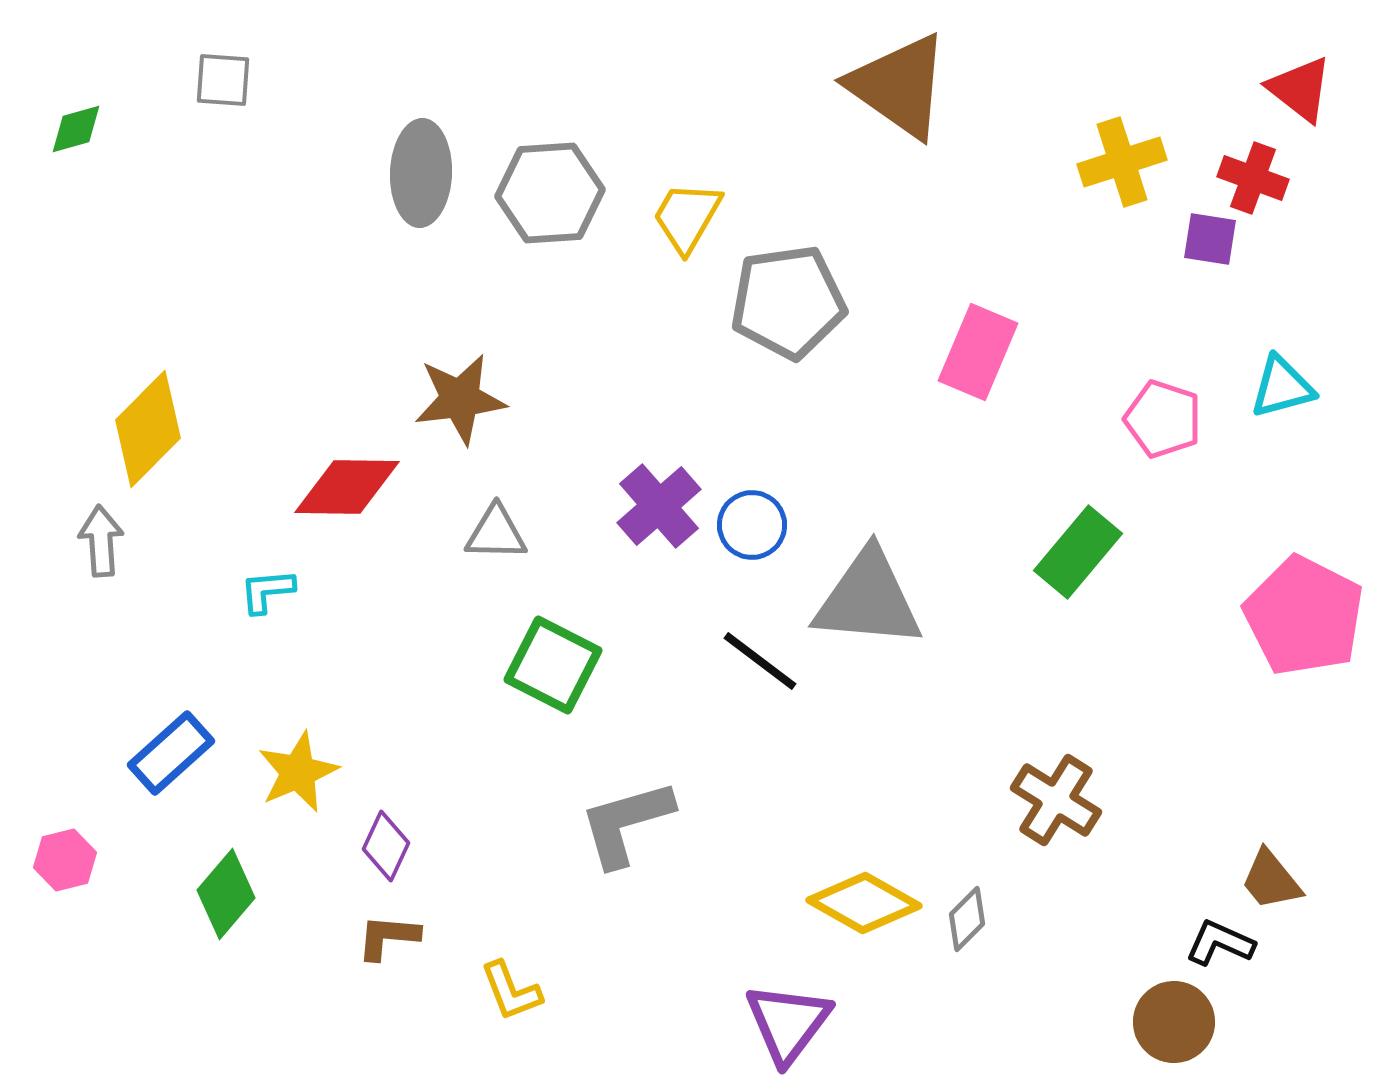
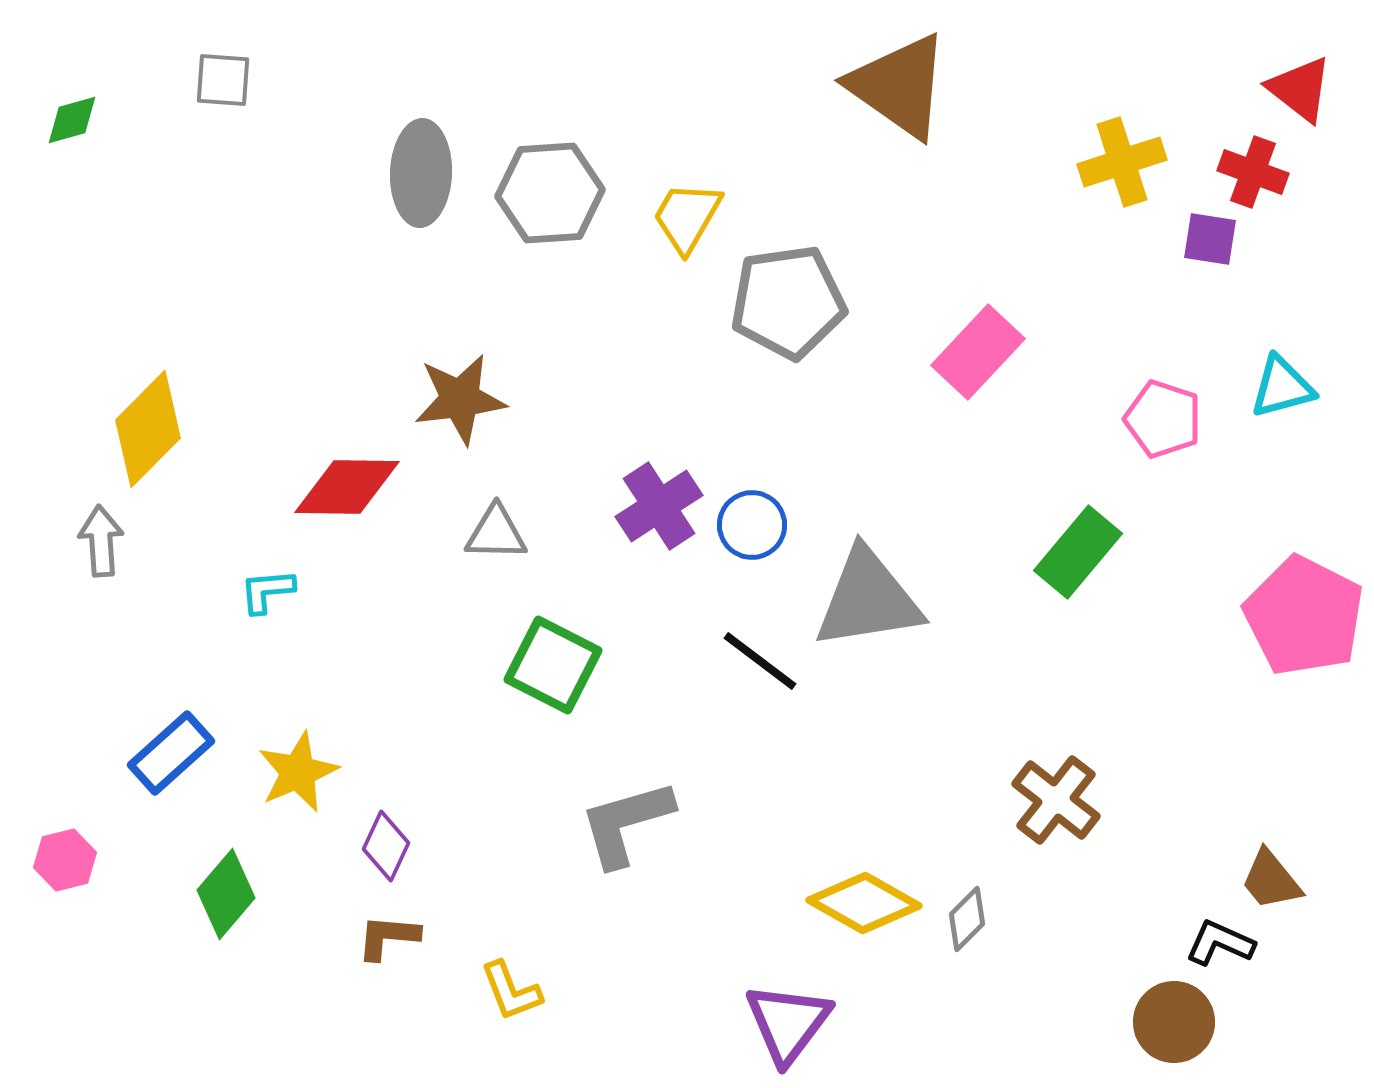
green diamond at (76, 129): moved 4 px left, 9 px up
red cross at (1253, 178): moved 6 px up
pink rectangle at (978, 352): rotated 20 degrees clockwise
purple cross at (659, 506): rotated 8 degrees clockwise
gray triangle at (868, 599): rotated 14 degrees counterclockwise
brown cross at (1056, 800): rotated 6 degrees clockwise
